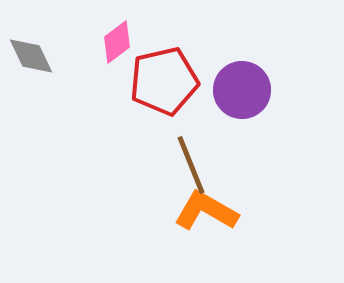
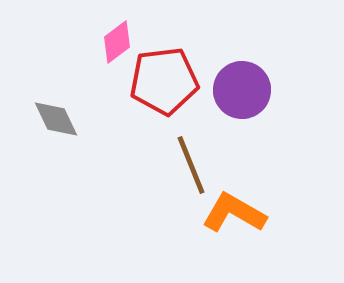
gray diamond: moved 25 px right, 63 px down
red pentagon: rotated 6 degrees clockwise
orange L-shape: moved 28 px right, 2 px down
